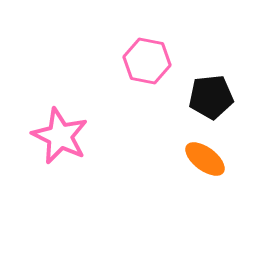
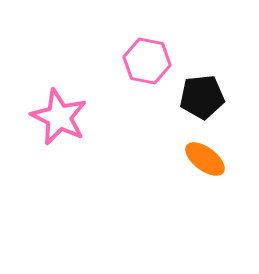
black pentagon: moved 9 px left
pink star: moved 1 px left, 19 px up
